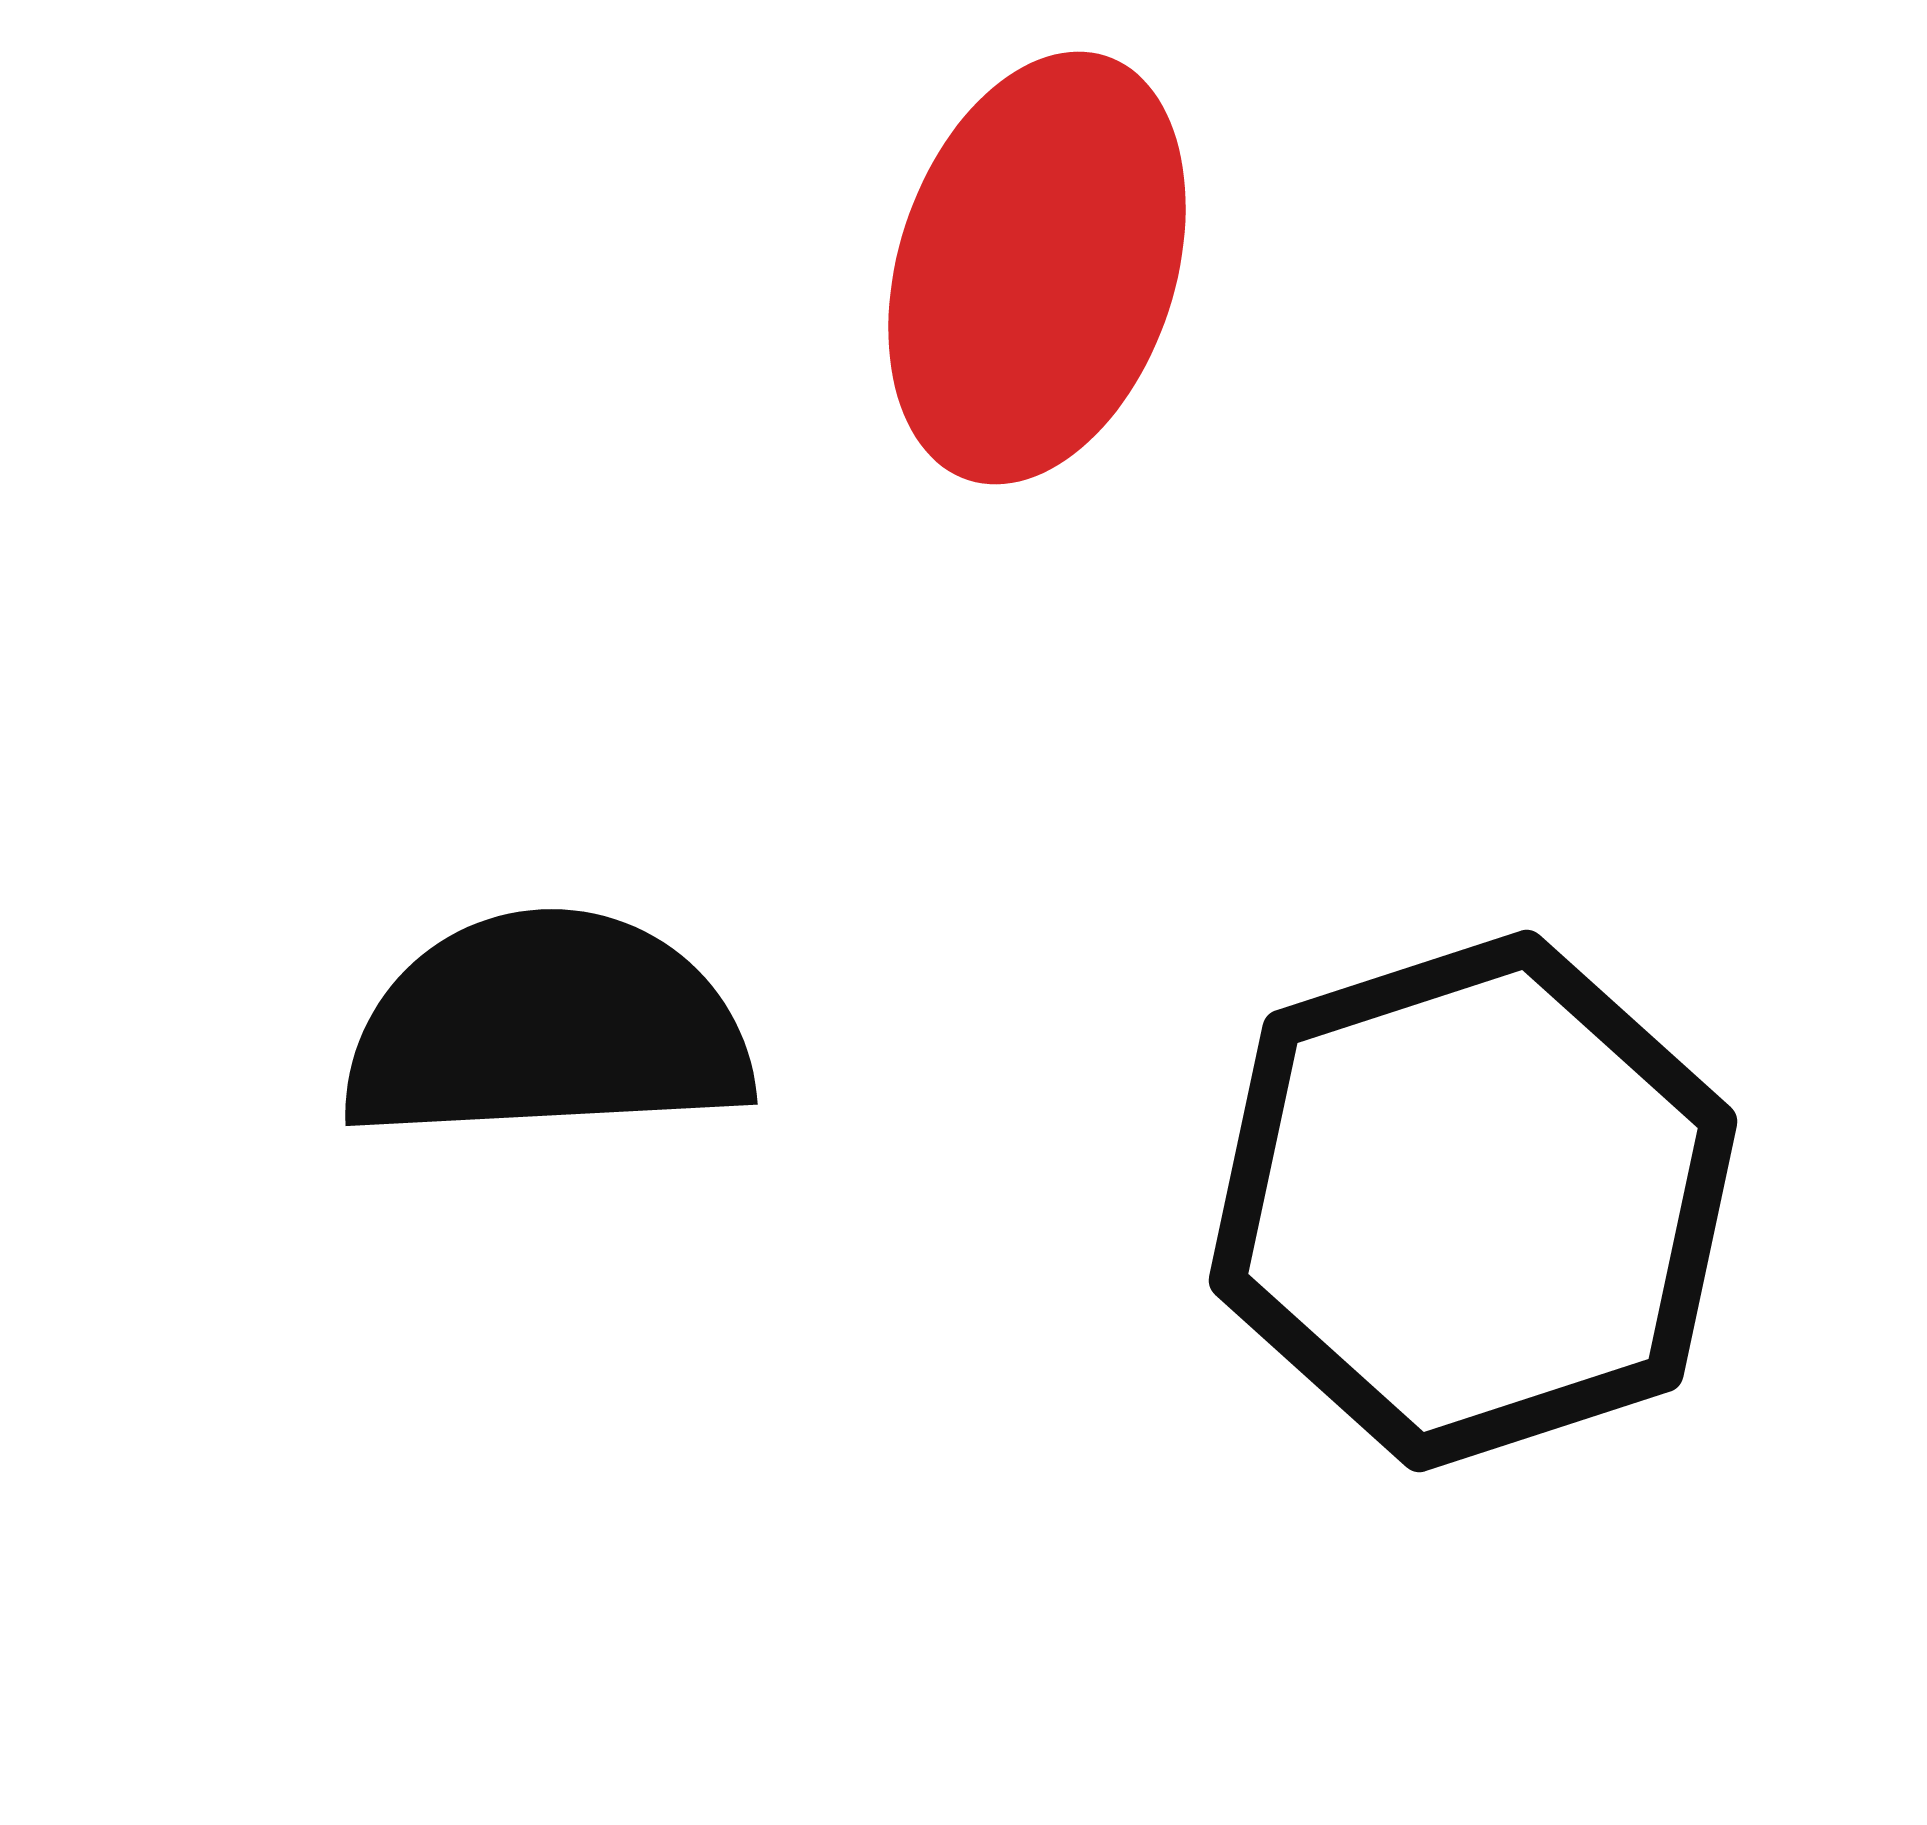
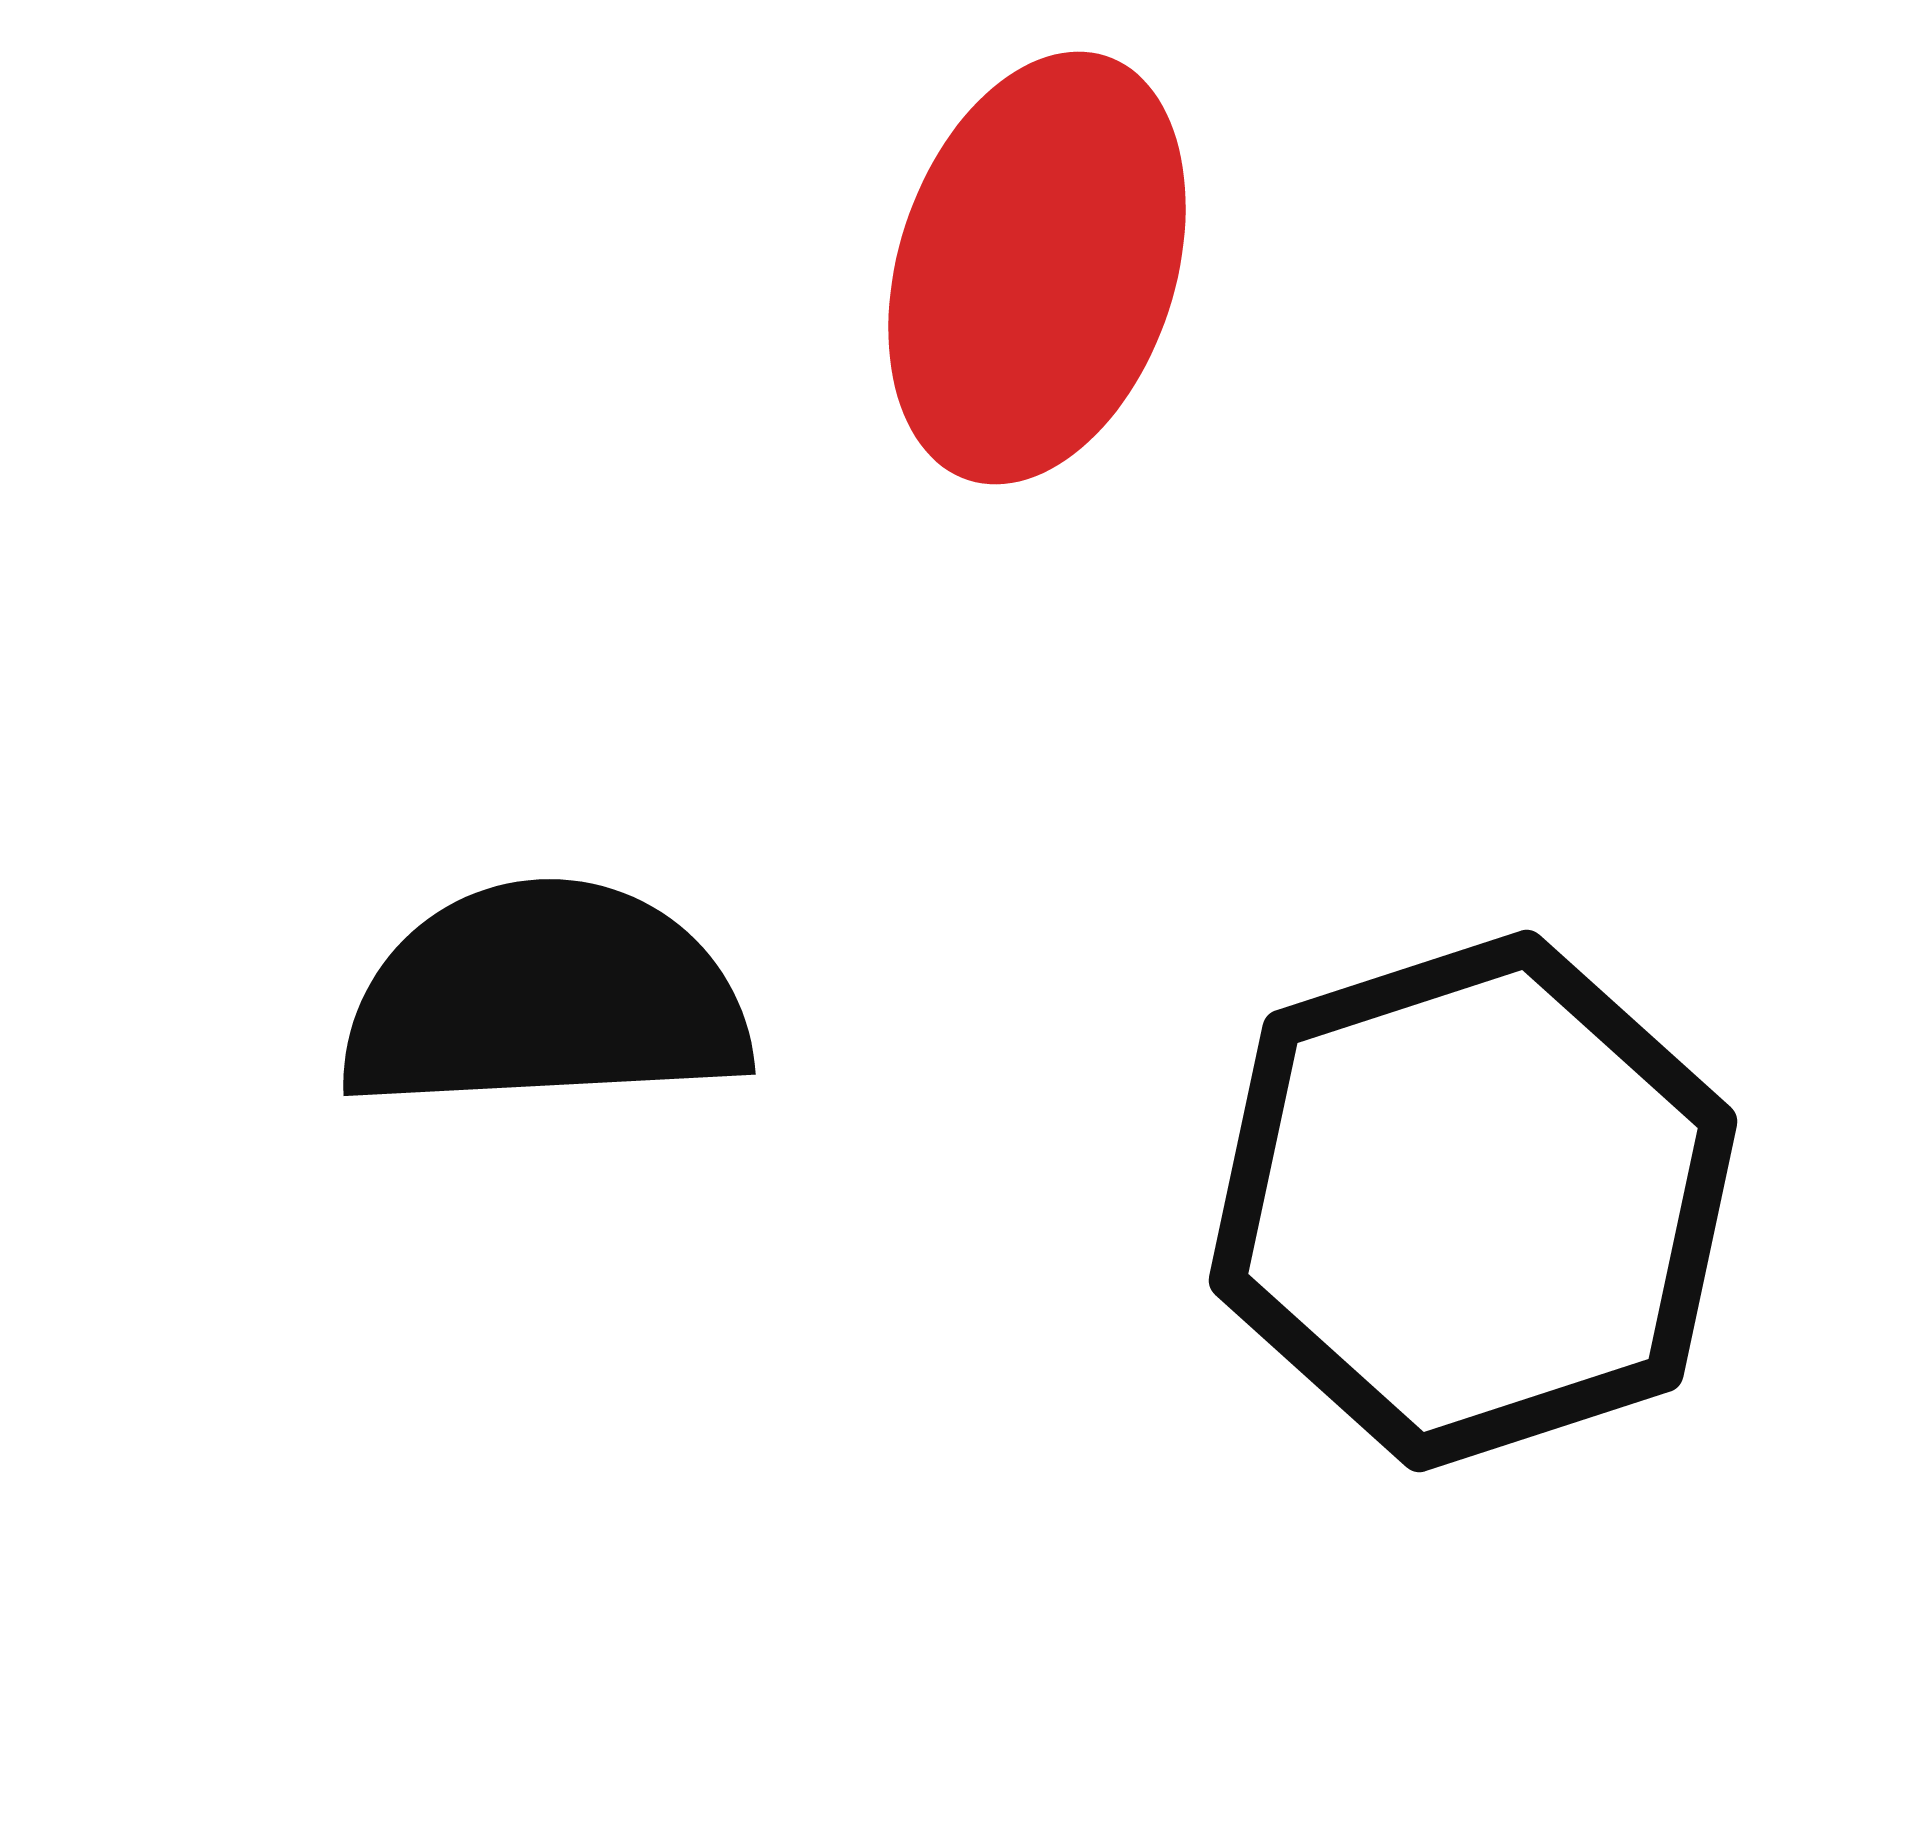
black semicircle: moved 2 px left, 30 px up
